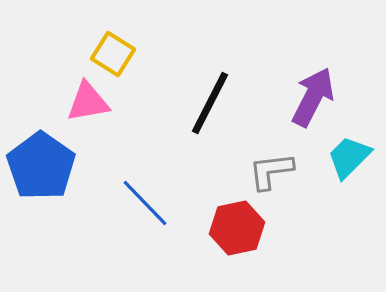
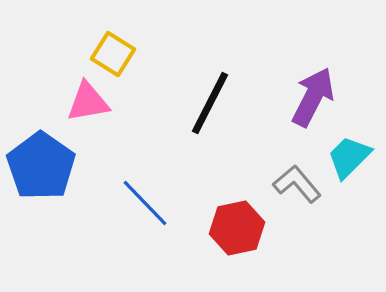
gray L-shape: moved 26 px right, 13 px down; rotated 57 degrees clockwise
